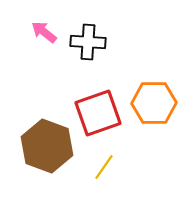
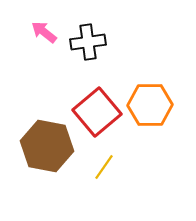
black cross: rotated 12 degrees counterclockwise
orange hexagon: moved 4 px left, 2 px down
red square: moved 1 px left, 1 px up; rotated 21 degrees counterclockwise
brown hexagon: rotated 9 degrees counterclockwise
